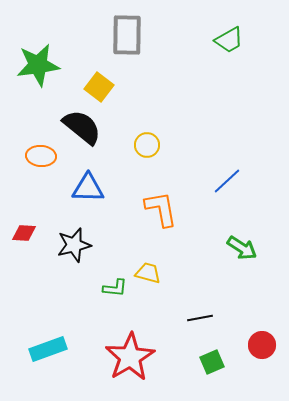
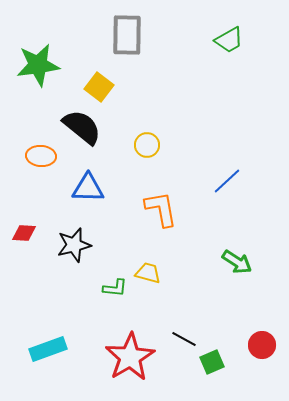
green arrow: moved 5 px left, 14 px down
black line: moved 16 px left, 21 px down; rotated 40 degrees clockwise
